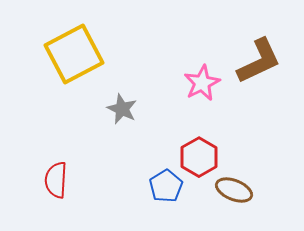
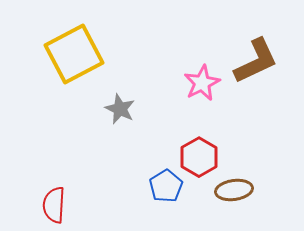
brown L-shape: moved 3 px left
gray star: moved 2 px left
red semicircle: moved 2 px left, 25 px down
brown ellipse: rotated 30 degrees counterclockwise
